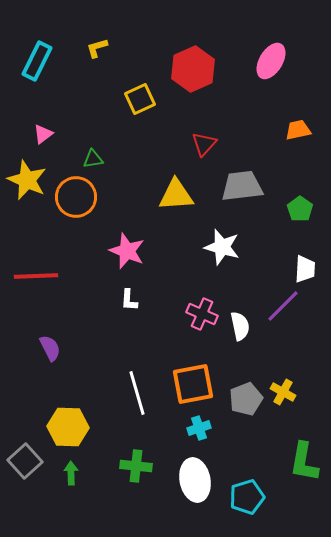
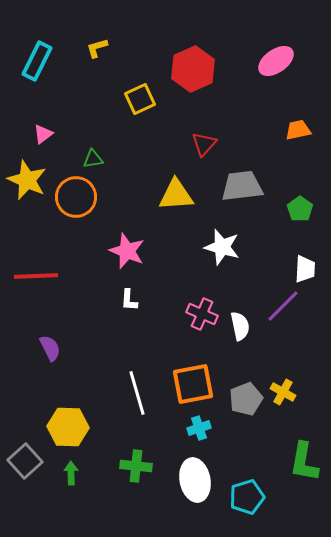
pink ellipse: moved 5 px right; rotated 24 degrees clockwise
